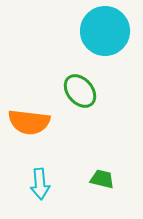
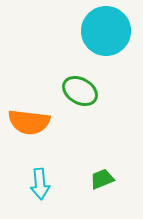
cyan circle: moved 1 px right
green ellipse: rotated 20 degrees counterclockwise
green trapezoid: rotated 35 degrees counterclockwise
